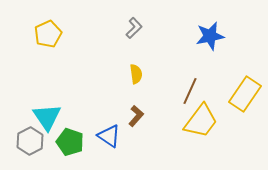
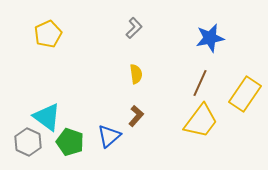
blue star: moved 2 px down
brown line: moved 10 px right, 8 px up
cyan triangle: rotated 20 degrees counterclockwise
blue triangle: rotated 45 degrees clockwise
gray hexagon: moved 2 px left, 1 px down; rotated 8 degrees counterclockwise
